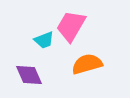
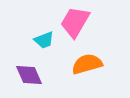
pink trapezoid: moved 4 px right, 4 px up
